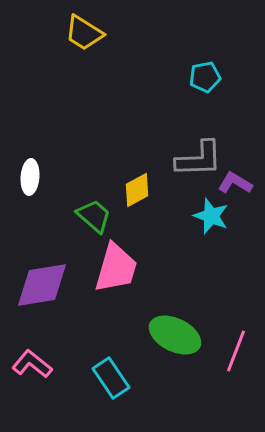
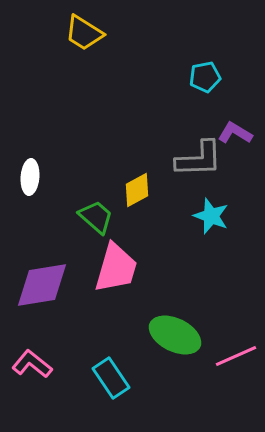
purple L-shape: moved 50 px up
green trapezoid: moved 2 px right, 1 px down
pink line: moved 5 px down; rotated 45 degrees clockwise
